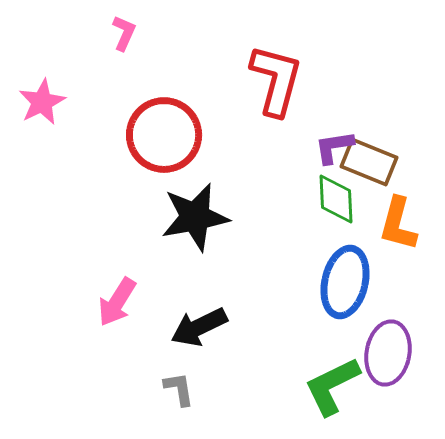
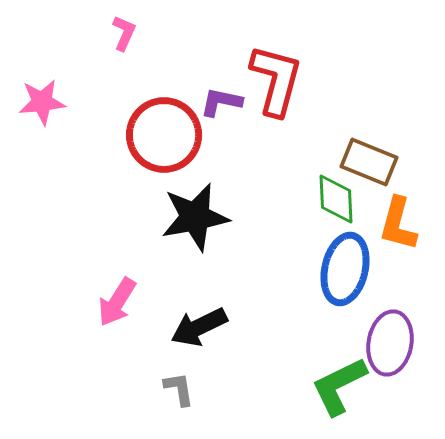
pink star: rotated 21 degrees clockwise
purple L-shape: moved 113 px left, 45 px up; rotated 21 degrees clockwise
blue ellipse: moved 13 px up
purple ellipse: moved 2 px right, 10 px up
green L-shape: moved 7 px right
